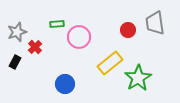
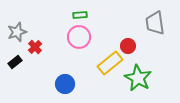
green rectangle: moved 23 px right, 9 px up
red circle: moved 16 px down
black rectangle: rotated 24 degrees clockwise
green star: rotated 12 degrees counterclockwise
